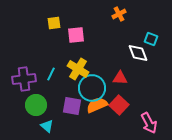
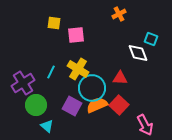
yellow square: rotated 16 degrees clockwise
cyan line: moved 2 px up
purple cross: moved 1 px left, 4 px down; rotated 25 degrees counterclockwise
purple square: rotated 18 degrees clockwise
pink arrow: moved 4 px left, 2 px down
